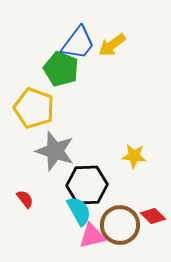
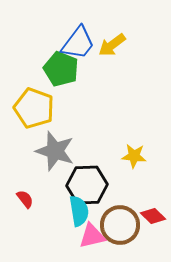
cyan semicircle: rotated 20 degrees clockwise
